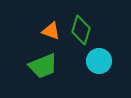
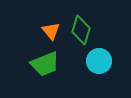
orange triangle: rotated 30 degrees clockwise
green trapezoid: moved 2 px right, 2 px up
